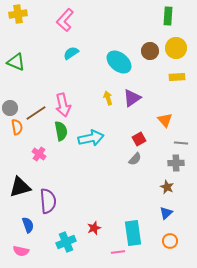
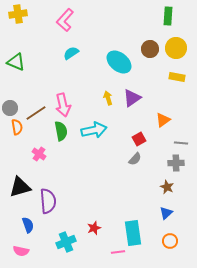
brown circle: moved 2 px up
yellow rectangle: rotated 14 degrees clockwise
orange triangle: moved 2 px left; rotated 35 degrees clockwise
cyan arrow: moved 3 px right, 8 px up
